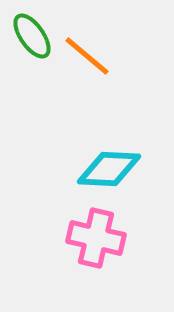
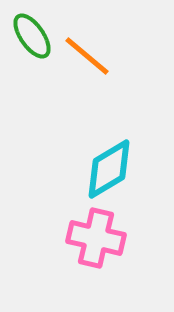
cyan diamond: rotated 34 degrees counterclockwise
